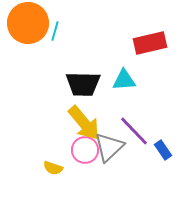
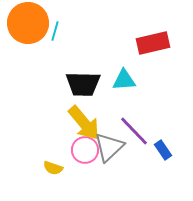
red rectangle: moved 3 px right
